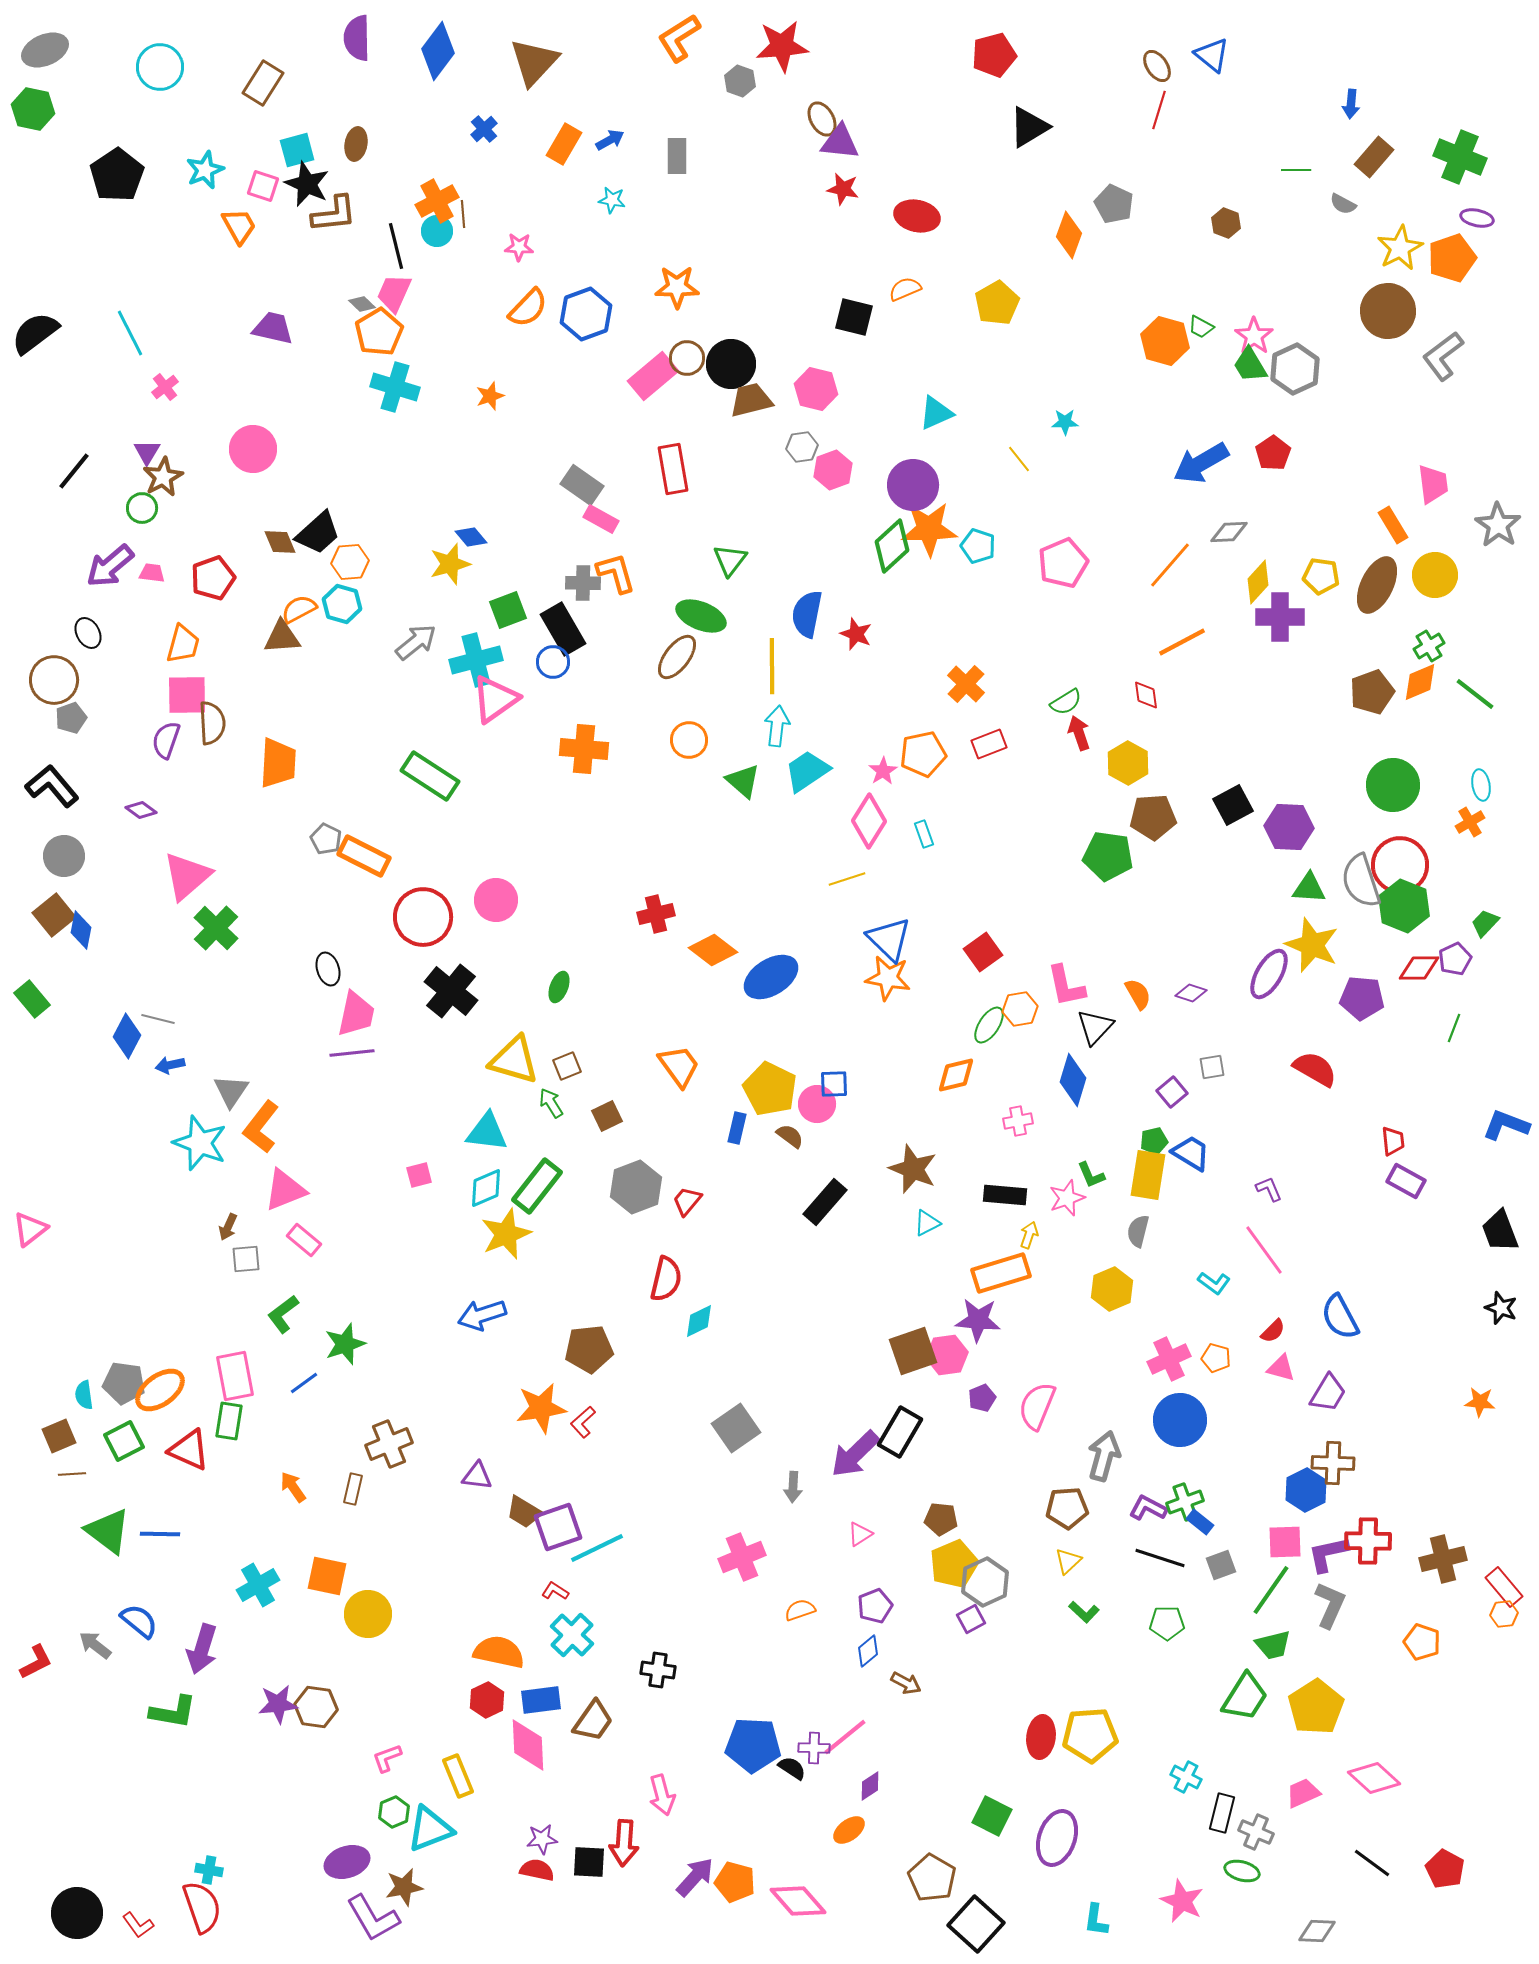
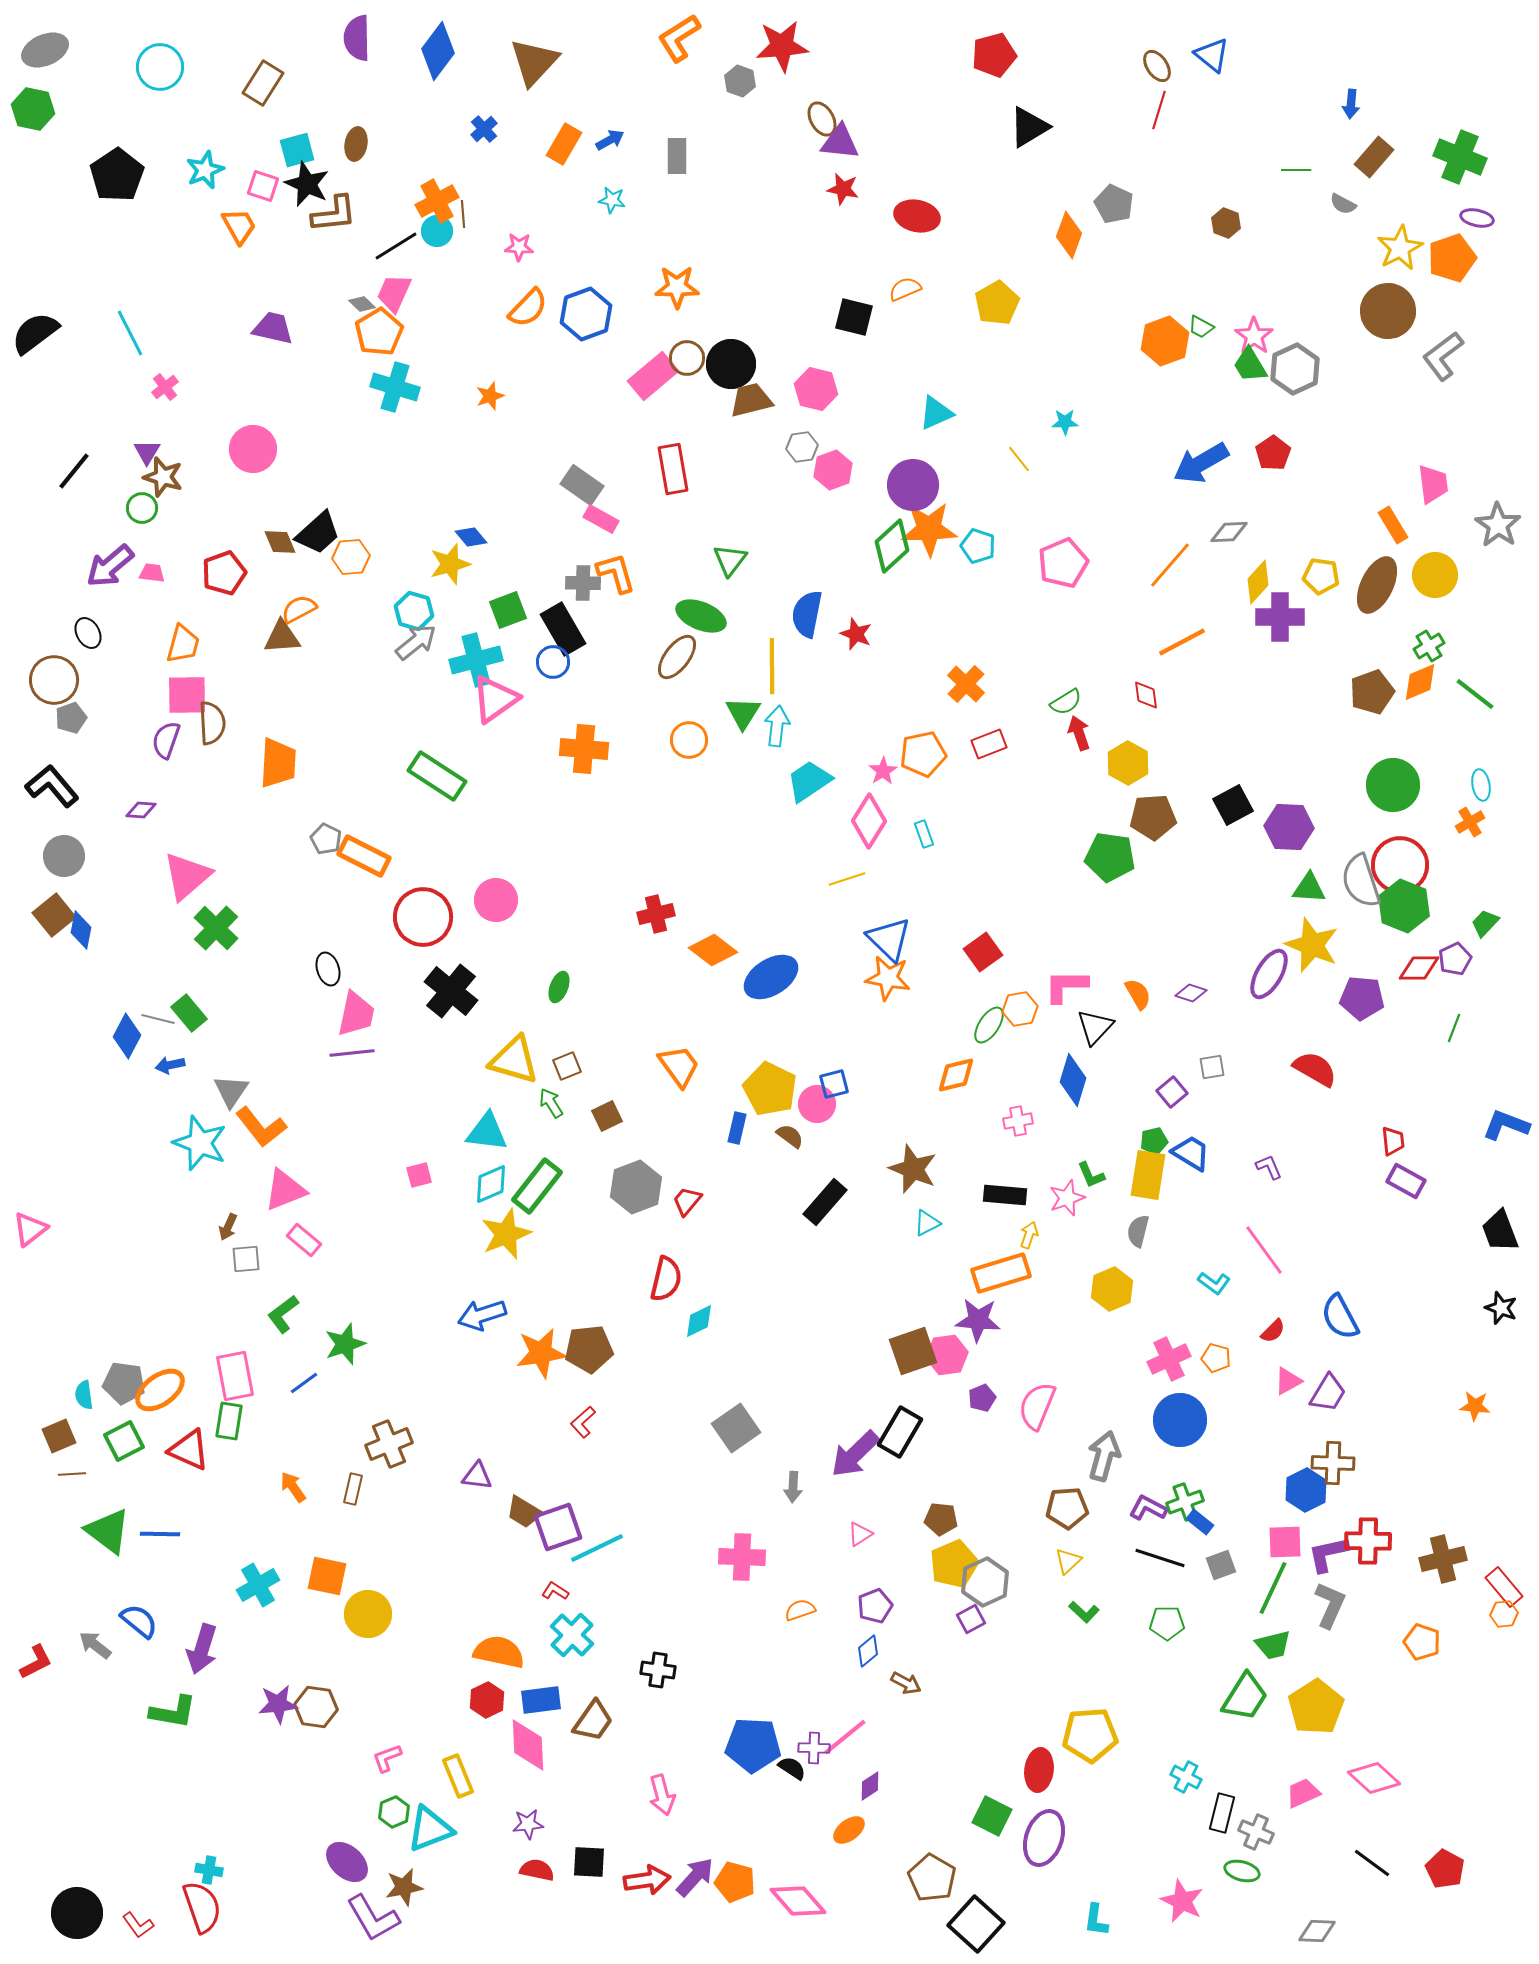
black line at (396, 246): rotated 72 degrees clockwise
orange hexagon at (1165, 341): rotated 24 degrees clockwise
brown star at (163, 477): rotated 27 degrees counterclockwise
orange hexagon at (350, 562): moved 1 px right, 5 px up
red pentagon at (213, 578): moved 11 px right, 5 px up
cyan hexagon at (342, 604): moved 72 px right, 7 px down
cyan trapezoid at (807, 771): moved 2 px right, 10 px down
green rectangle at (430, 776): moved 7 px right
green triangle at (743, 781): moved 68 px up; rotated 21 degrees clockwise
purple diamond at (141, 810): rotated 32 degrees counterclockwise
green pentagon at (1108, 856): moved 2 px right, 1 px down
pink L-shape at (1066, 986): rotated 102 degrees clockwise
green rectangle at (32, 999): moved 157 px right, 14 px down
blue square at (834, 1084): rotated 12 degrees counterclockwise
orange L-shape at (261, 1127): rotated 76 degrees counterclockwise
cyan diamond at (486, 1188): moved 5 px right, 4 px up
purple L-shape at (1269, 1189): moved 22 px up
pink triangle at (1281, 1368): moved 7 px right, 13 px down; rotated 44 degrees counterclockwise
orange star at (1480, 1402): moved 5 px left, 4 px down
orange star at (541, 1408): moved 55 px up
pink cross at (742, 1557): rotated 24 degrees clockwise
green line at (1271, 1590): moved 2 px right, 2 px up; rotated 10 degrees counterclockwise
red ellipse at (1041, 1737): moved 2 px left, 33 px down
purple ellipse at (1057, 1838): moved 13 px left
purple star at (542, 1839): moved 14 px left, 15 px up
red arrow at (624, 1843): moved 23 px right, 37 px down; rotated 102 degrees counterclockwise
purple ellipse at (347, 1862): rotated 60 degrees clockwise
